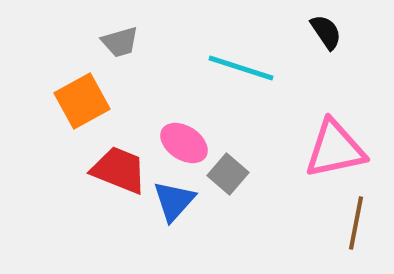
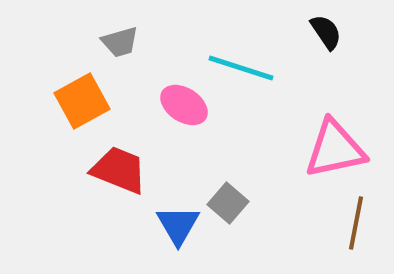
pink ellipse: moved 38 px up
gray square: moved 29 px down
blue triangle: moved 4 px right, 24 px down; rotated 12 degrees counterclockwise
